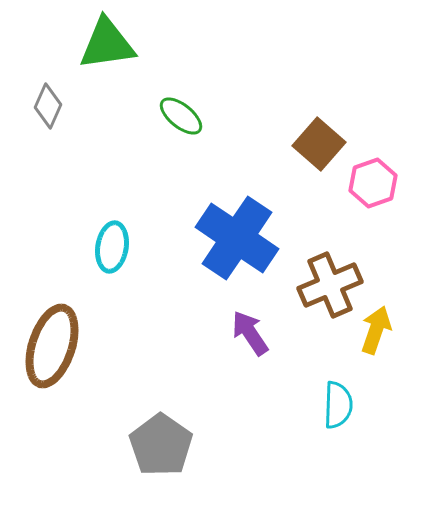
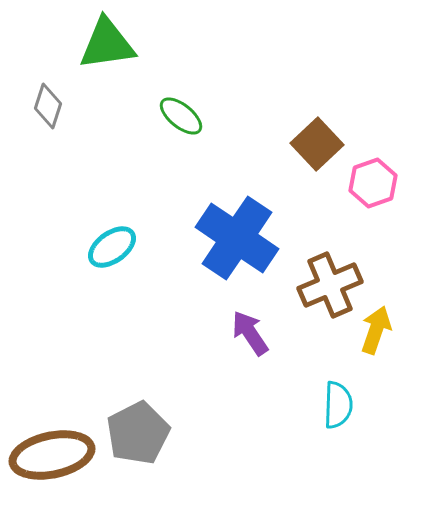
gray diamond: rotated 6 degrees counterclockwise
brown square: moved 2 px left; rotated 6 degrees clockwise
cyan ellipse: rotated 45 degrees clockwise
brown ellipse: moved 109 px down; rotated 60 degrees clockwise
gray pentagon: moved 23 px left, 12 px up; rotated 10 degrees clockwise
